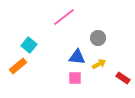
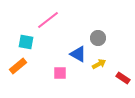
pink line: moved 16 px left, 3 px down
cyan square: moved 3 px left, 3 px up; rotated 28 degrees counterclockwise
blue triangle: moved 1 px right, 3 px up; rotated 24 degrees clockwise
pink square: moved 15 px left, 5 px up
